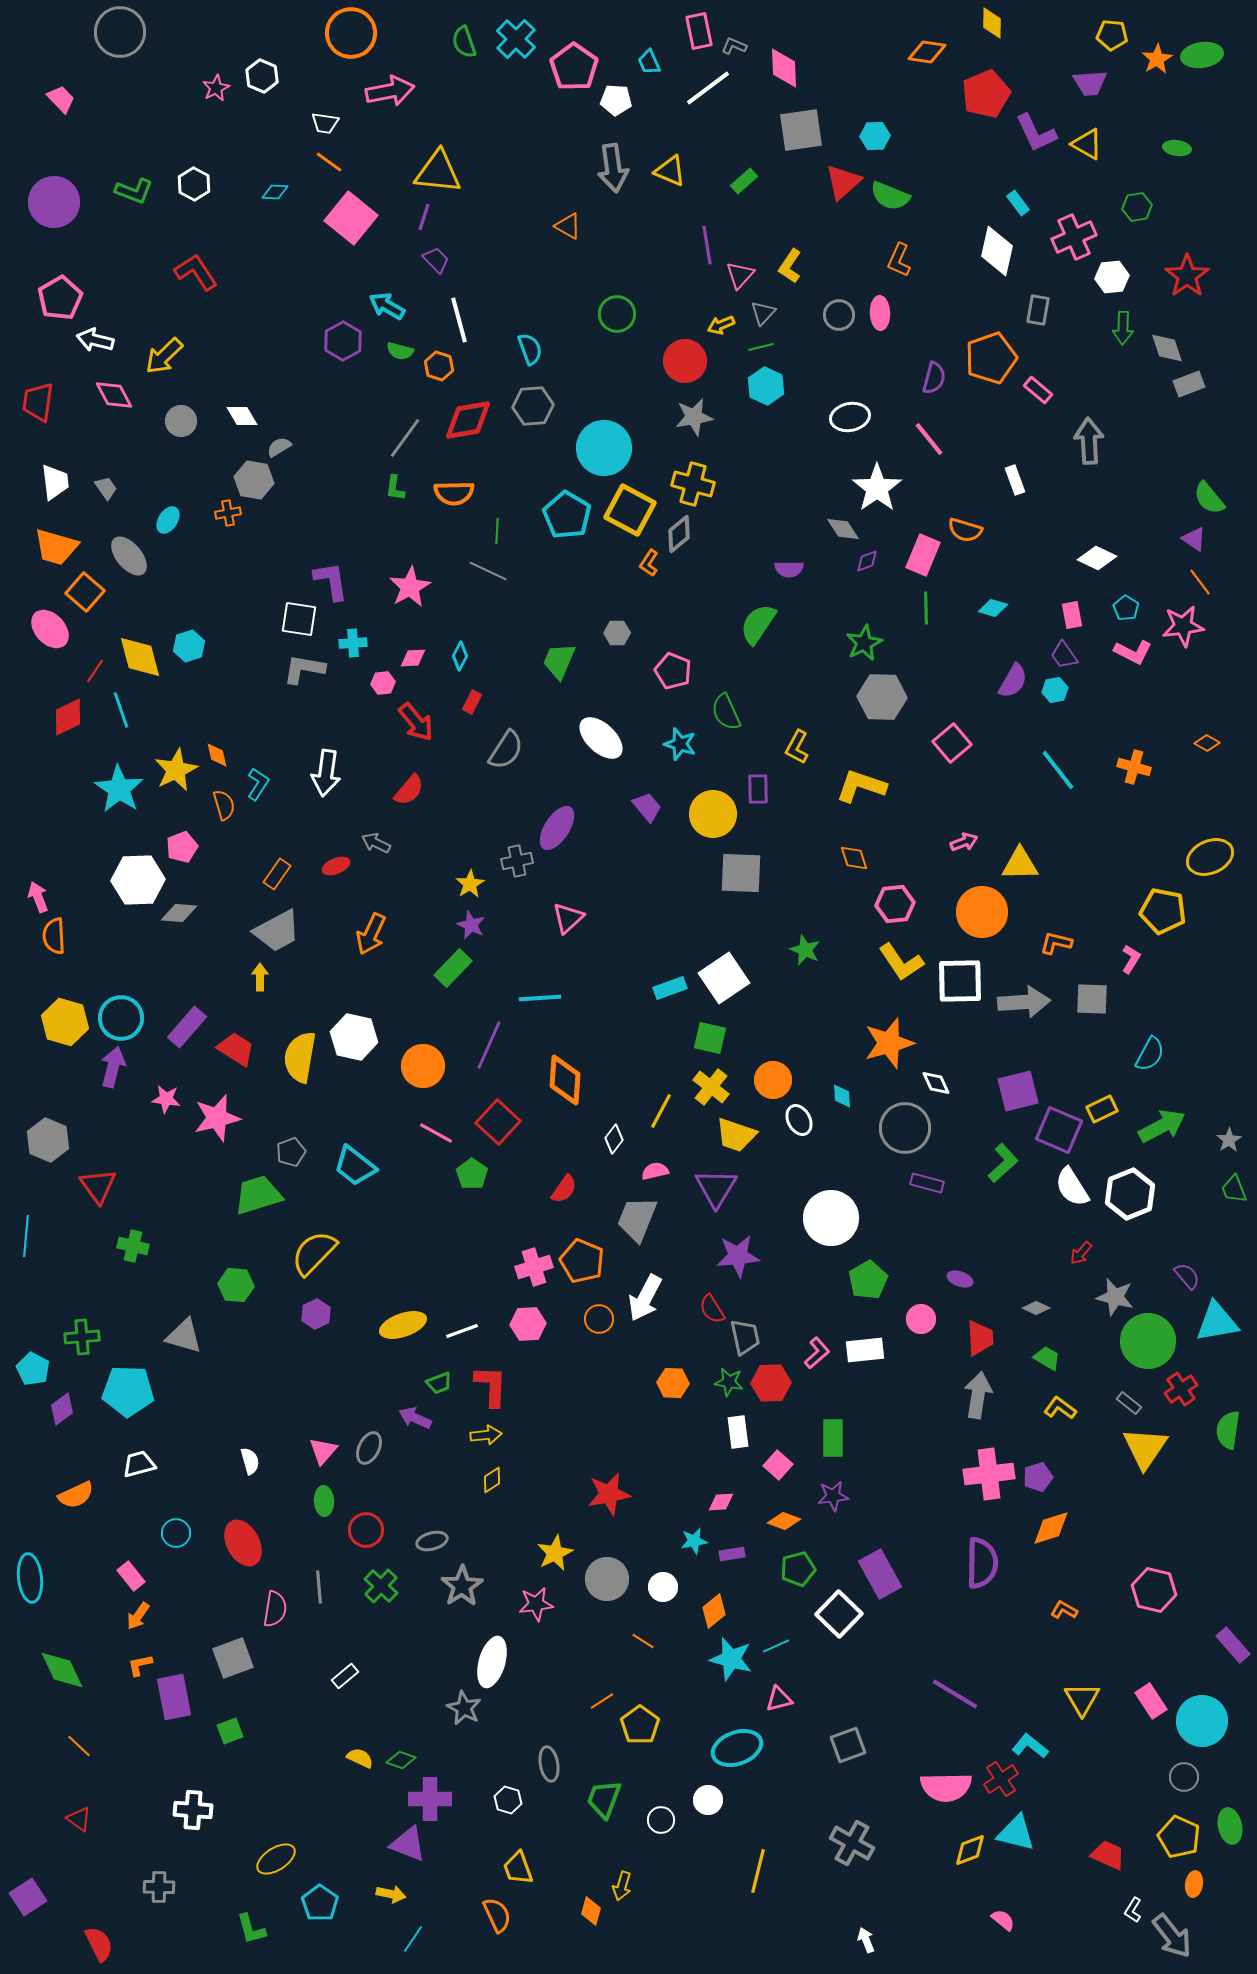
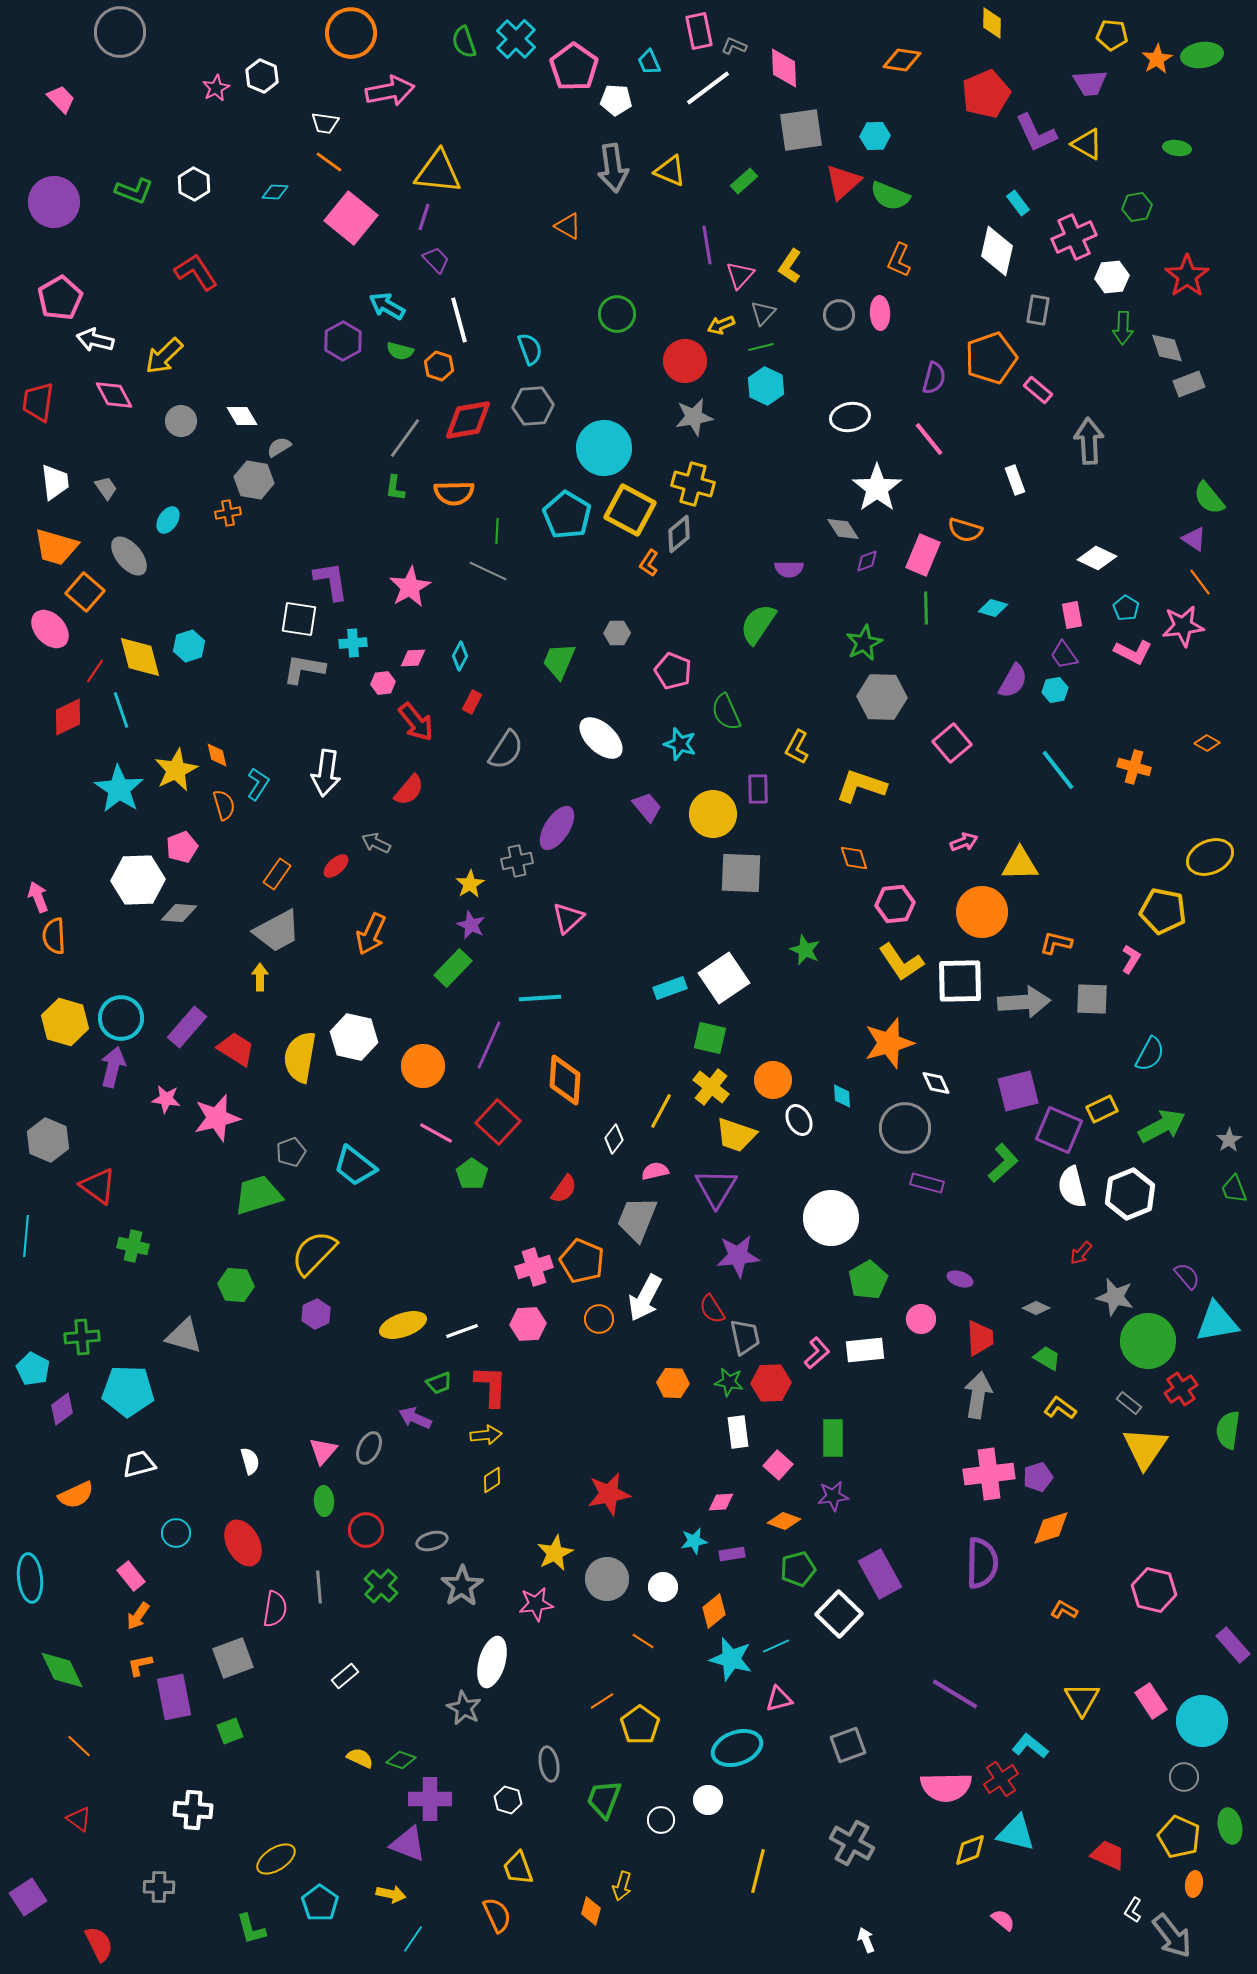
orange diamond at (927, 52): moved 25 px left, 8 px down
red ellipse at (336, 866): rotated 20 degrees counterclockwise
red triangle at (98, 1186): rotated 18 degrees counterclockwise
white semicircle at (1072, 1187): rotated 18 degrees clockwise
